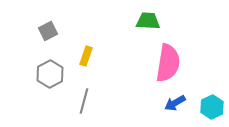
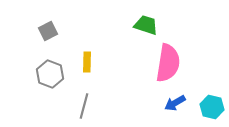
green trapezoid: moved 2 px left, 4 px down; rotated 15 degrees clockwise
yellow rectangle: moved 1 px right, 6 px down; rotated 18 degrees counterclockwise
gray hexagon: rotated 12 degrees counterclockwise
gray line: moved 5 px down
cyan hexagon: rotated 20 degrees counterclockwise
